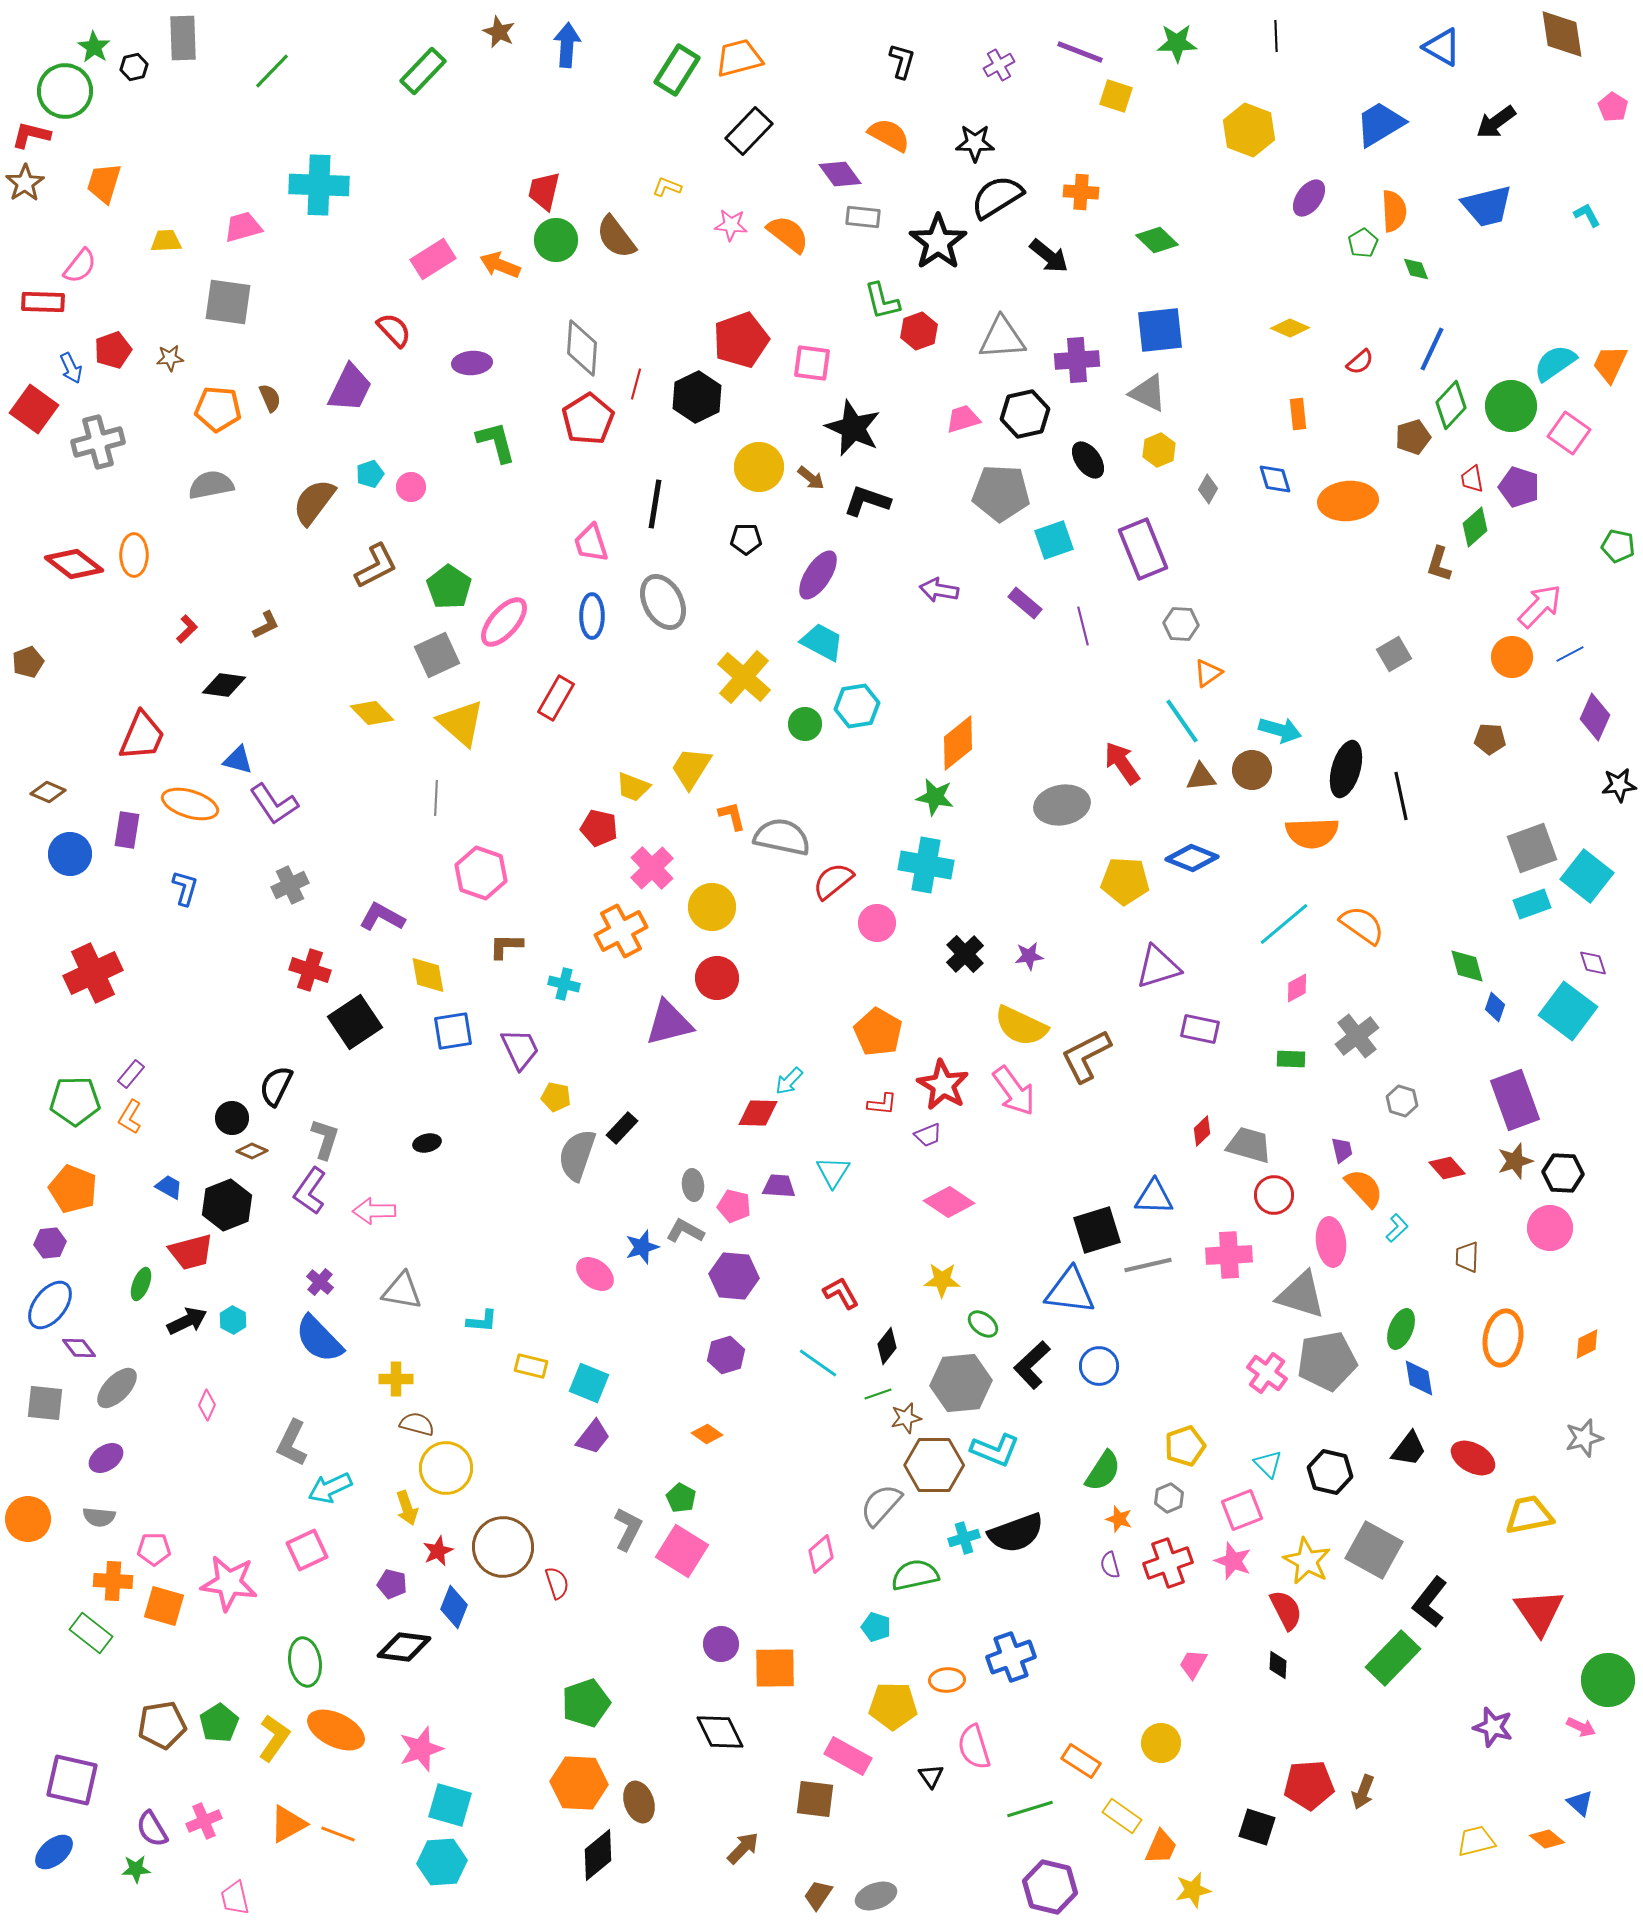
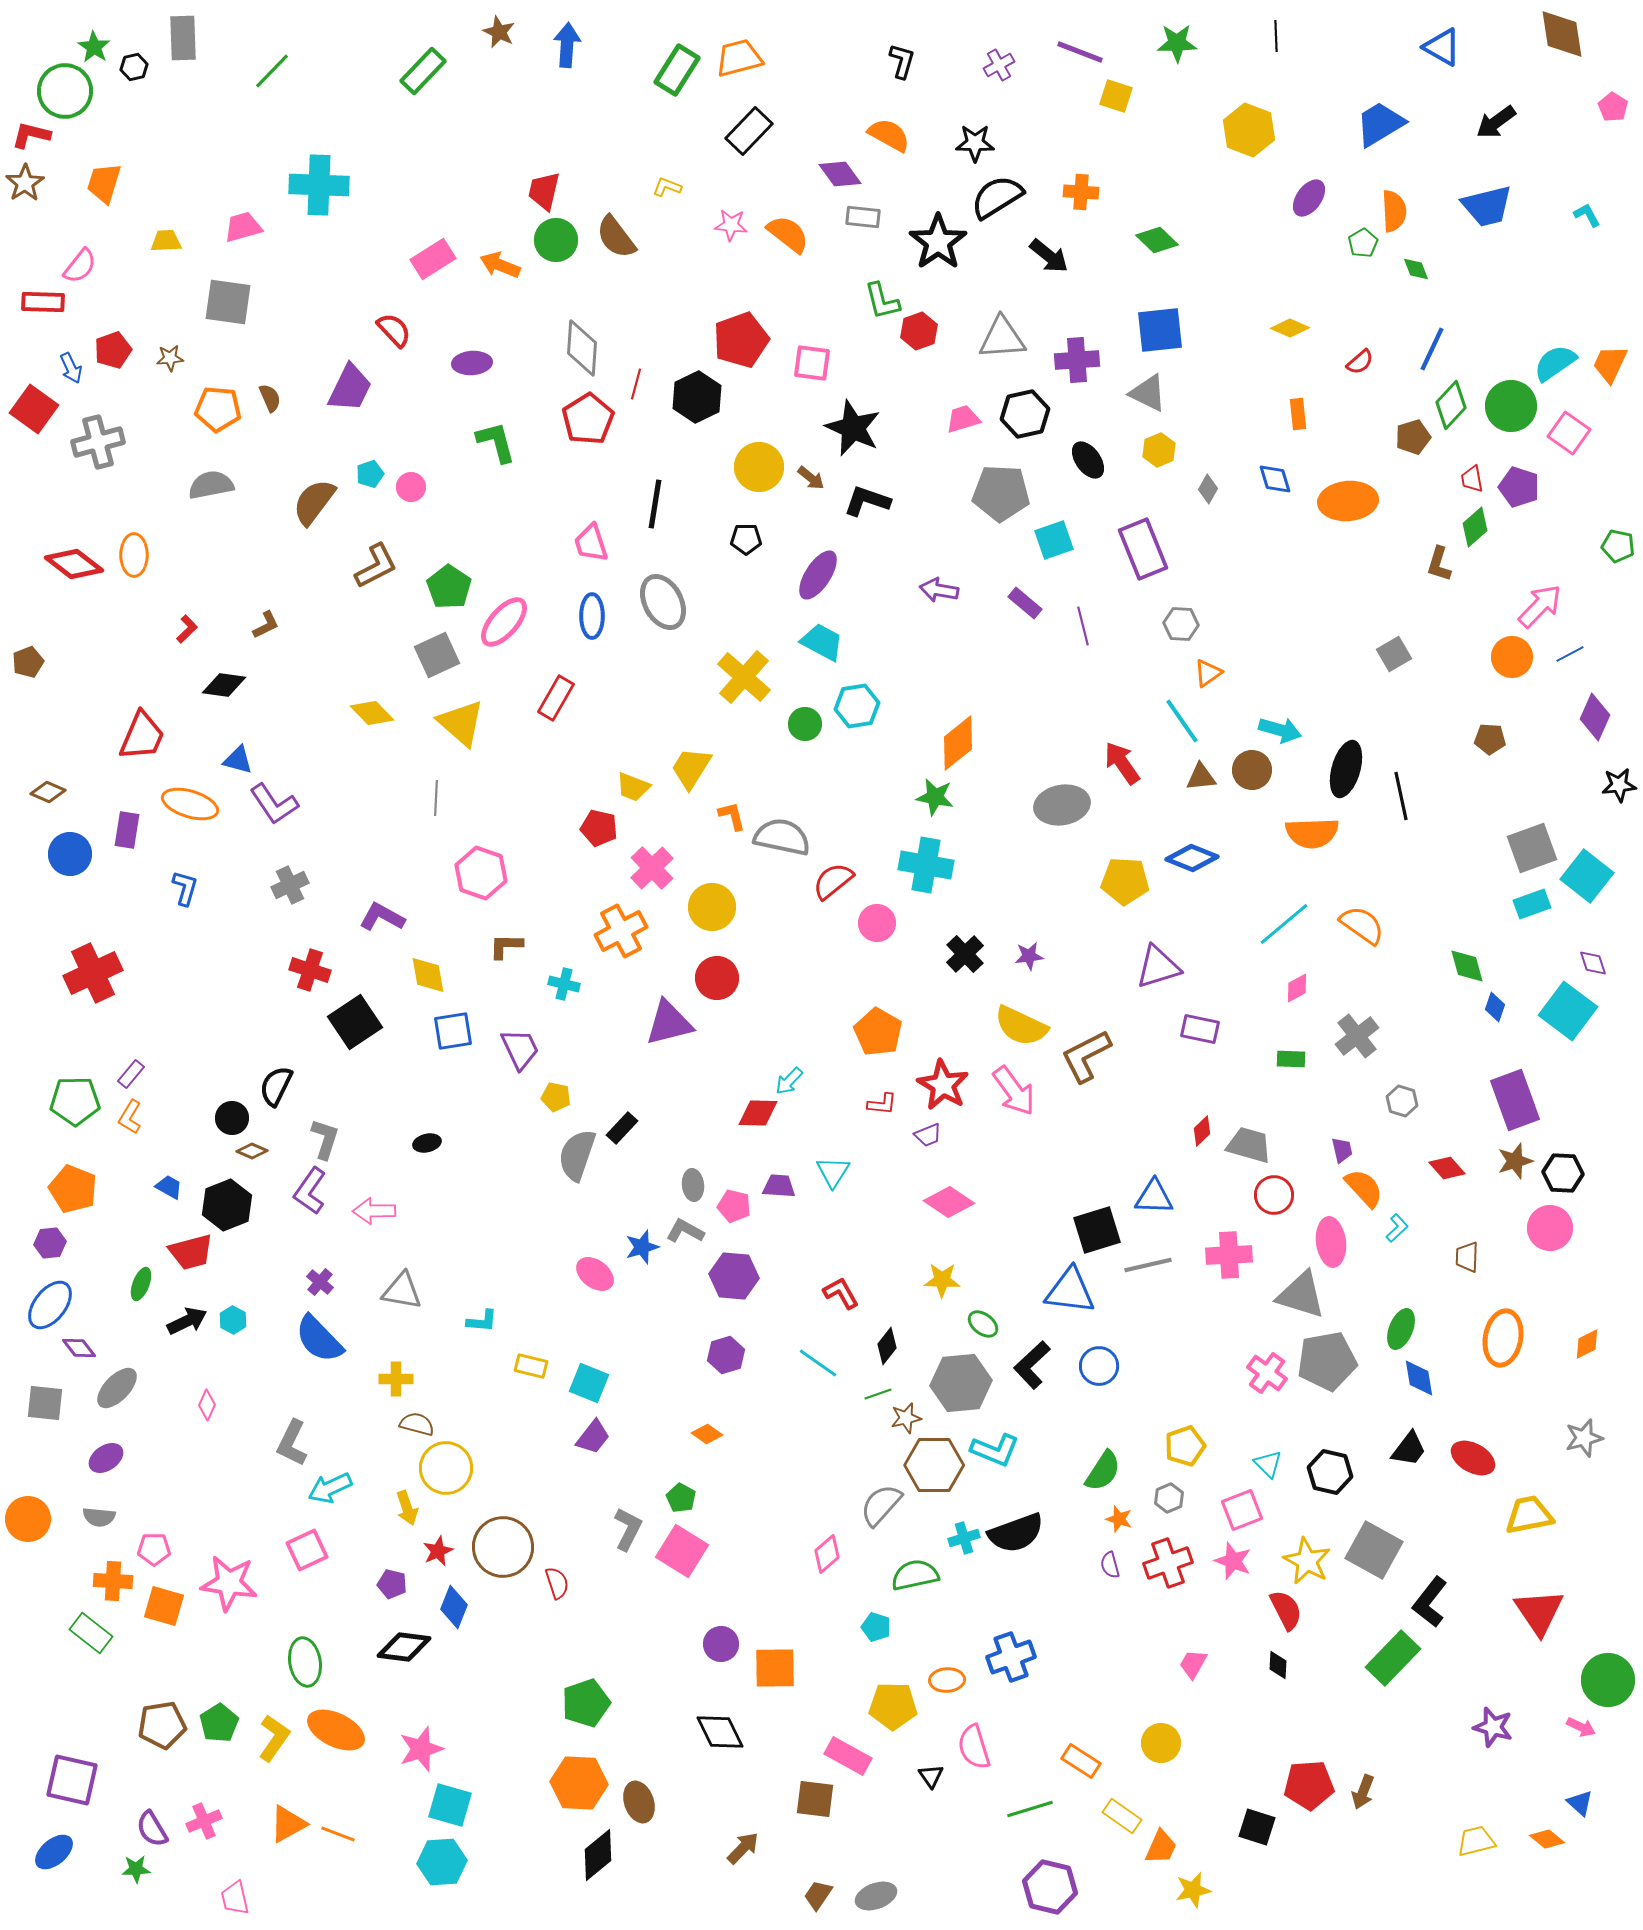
pink diamond at (821, 1554): moved 6 px right
